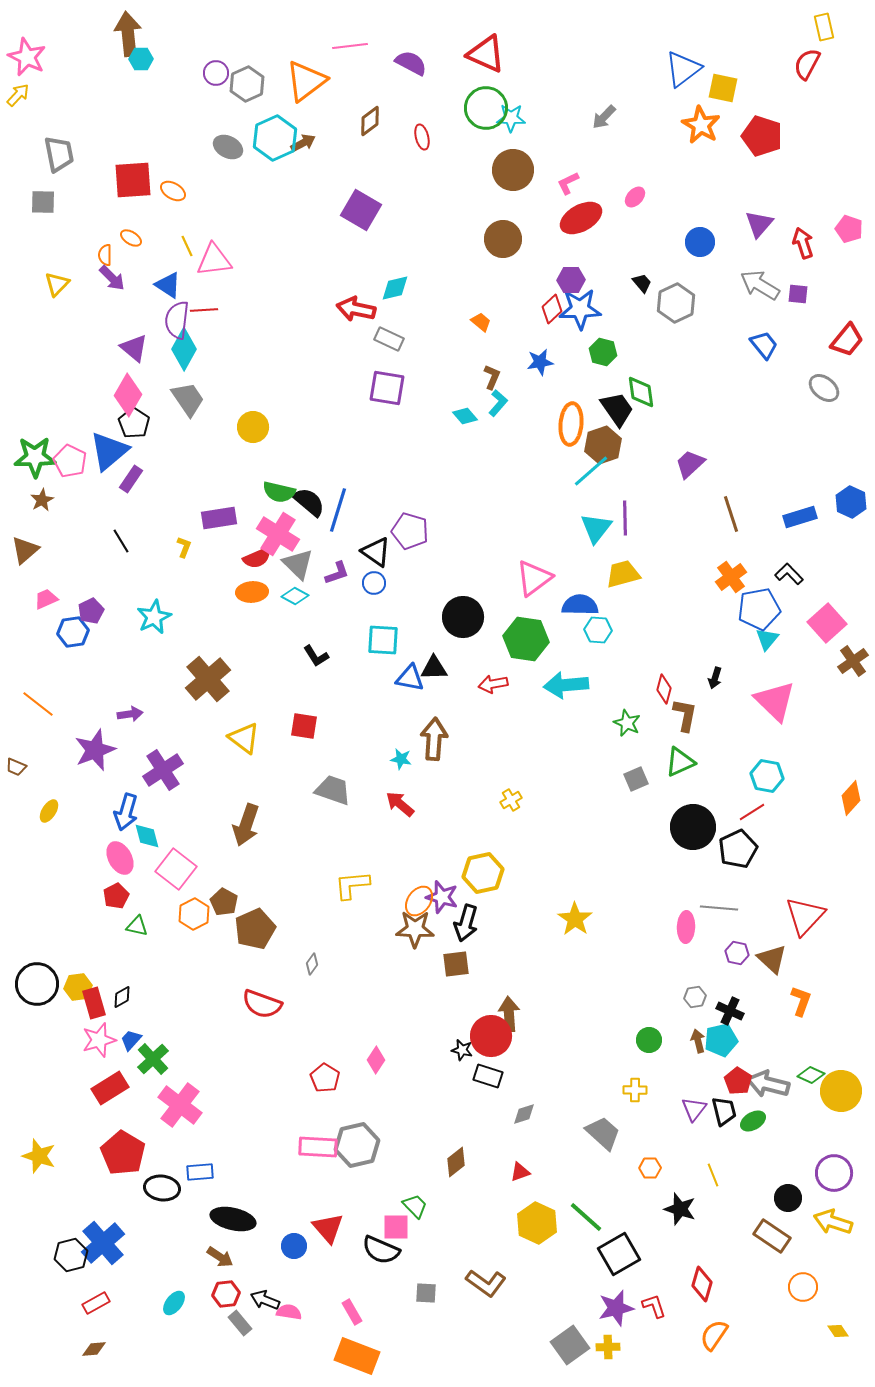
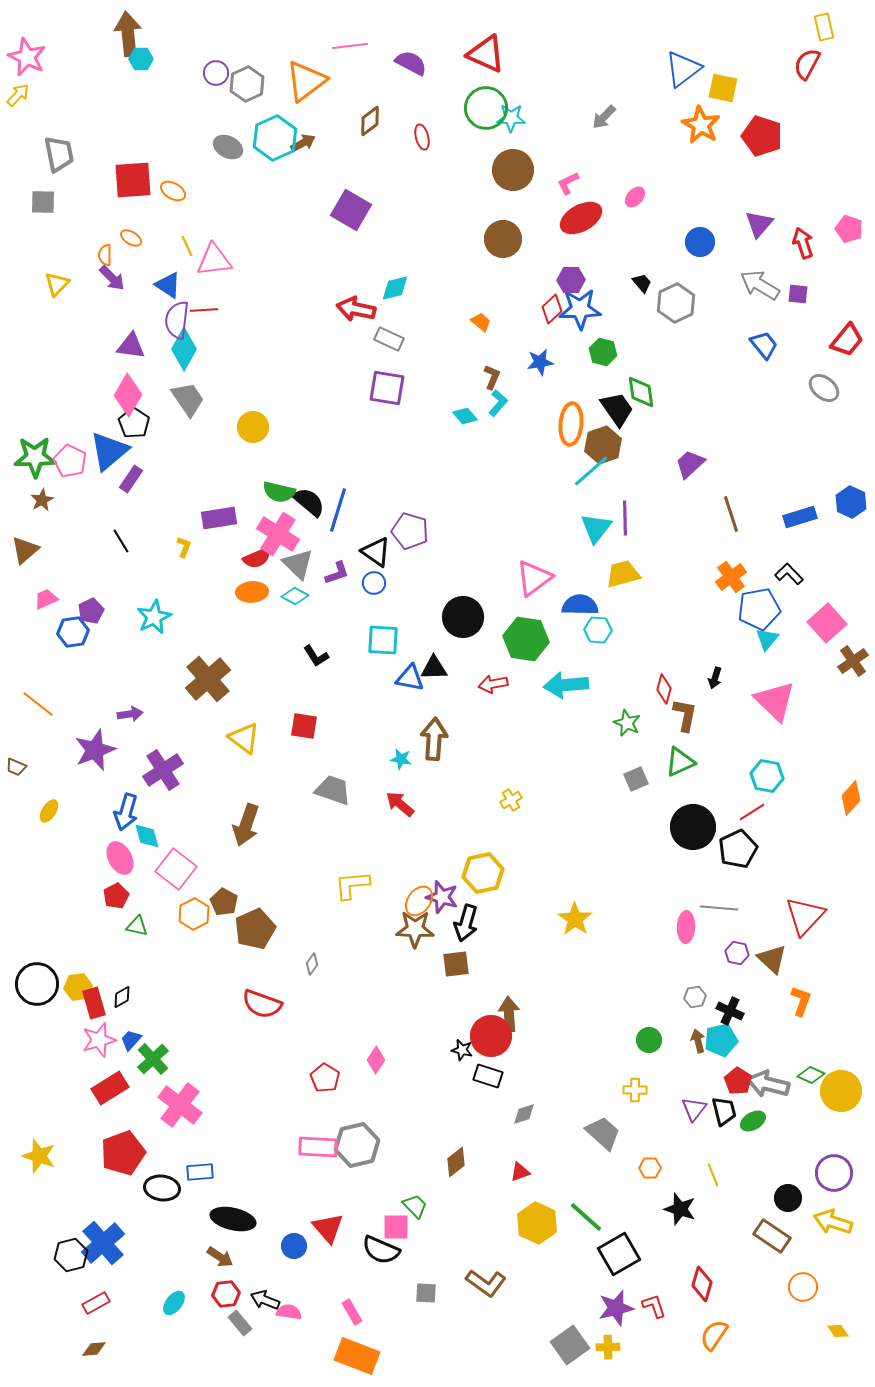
purple square at (361, 210): moved 10 px left
purple triangle at (134, 348): moved 3 px left, 2 px up; rotated 32 degrees counterclockwise
red pentagon at (123, 1153): rotated 21 degrees clockwise
